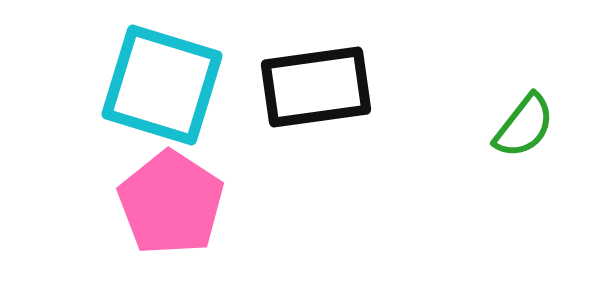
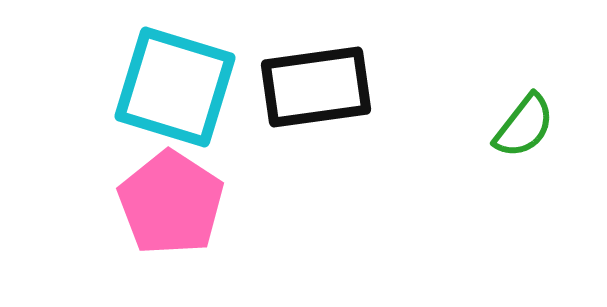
cyan square: moved 13 px right, 2 px down
